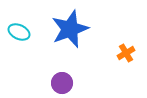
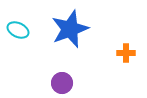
cyan ellipse: moved 1 px left, 2 px up
orange cross: rotated 30 degrees clockwise
